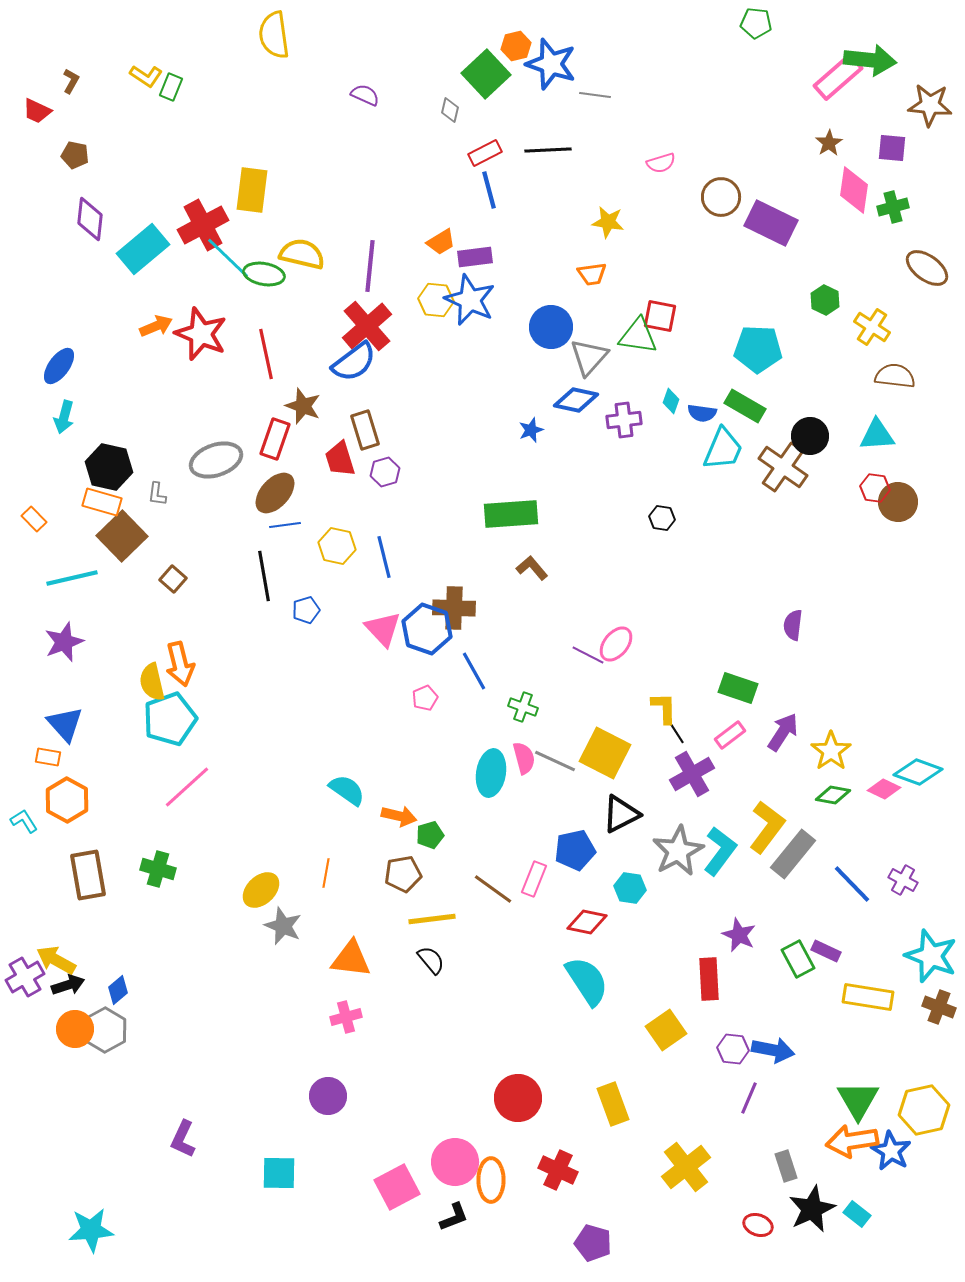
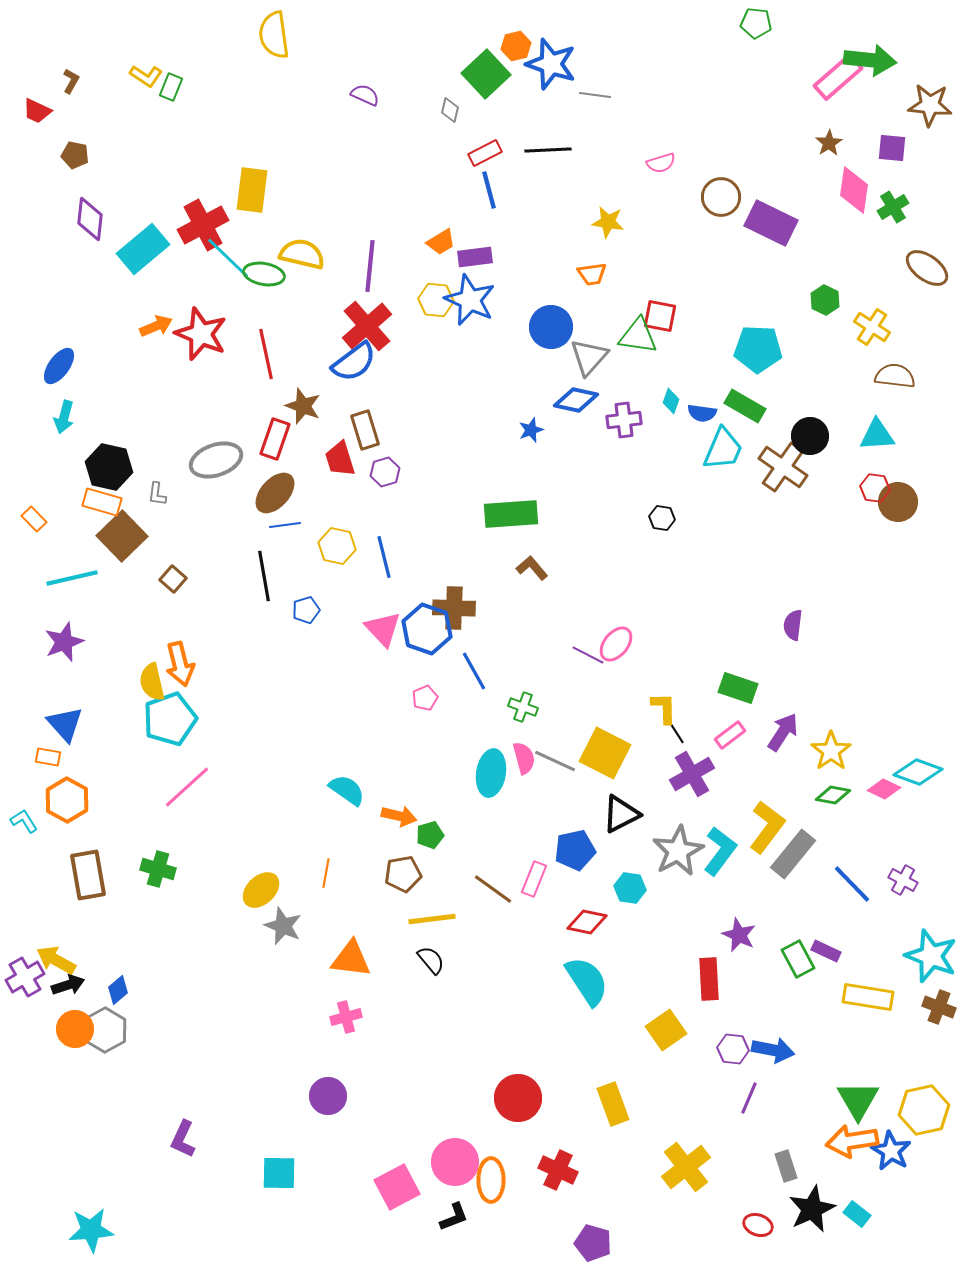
green cross at (893, 207): rotated 16 degrees counterclockwise
